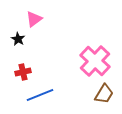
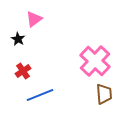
red cross: moved 1 px up; rotated 21 degrees counterclockwise
brown trapezoid: rotated 35 degrees counterclockwise
